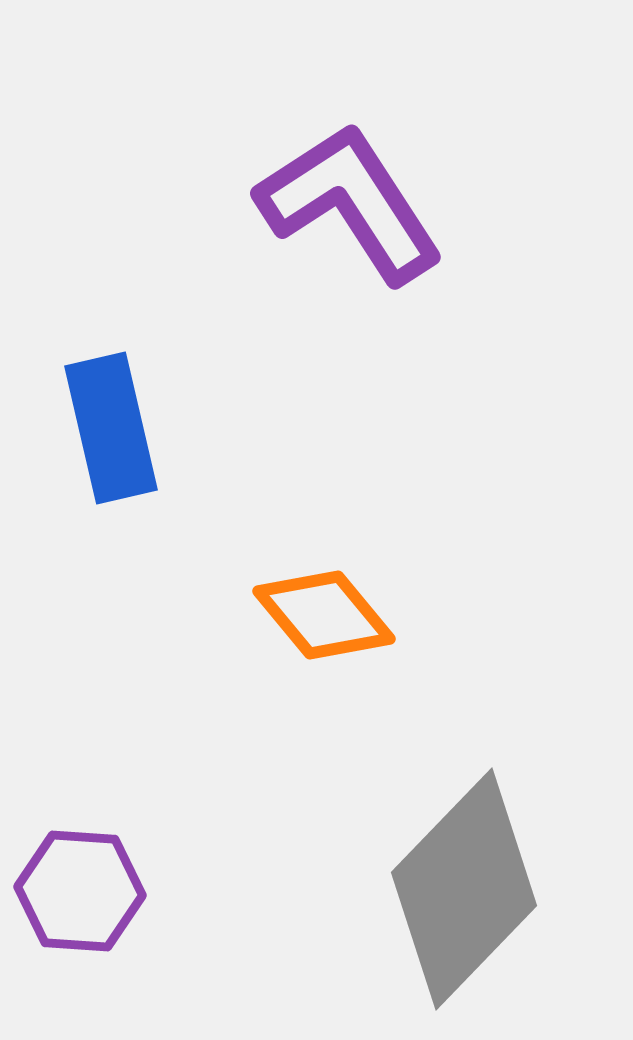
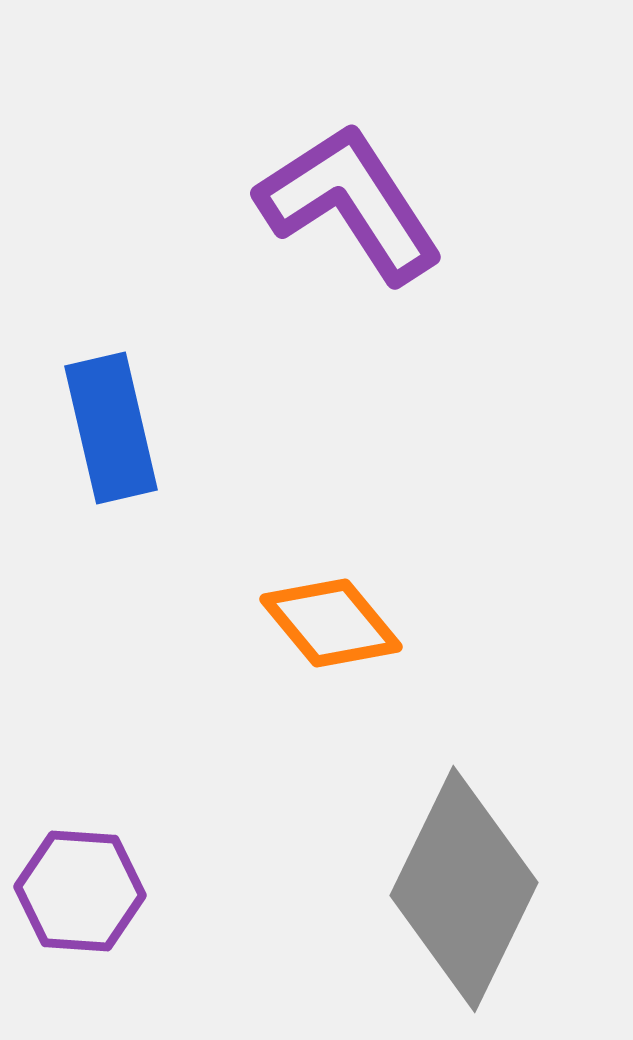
orange diamond: moved 7 px right, 8 px down
gray diamond: rotated 18 degrees counterclockwise
